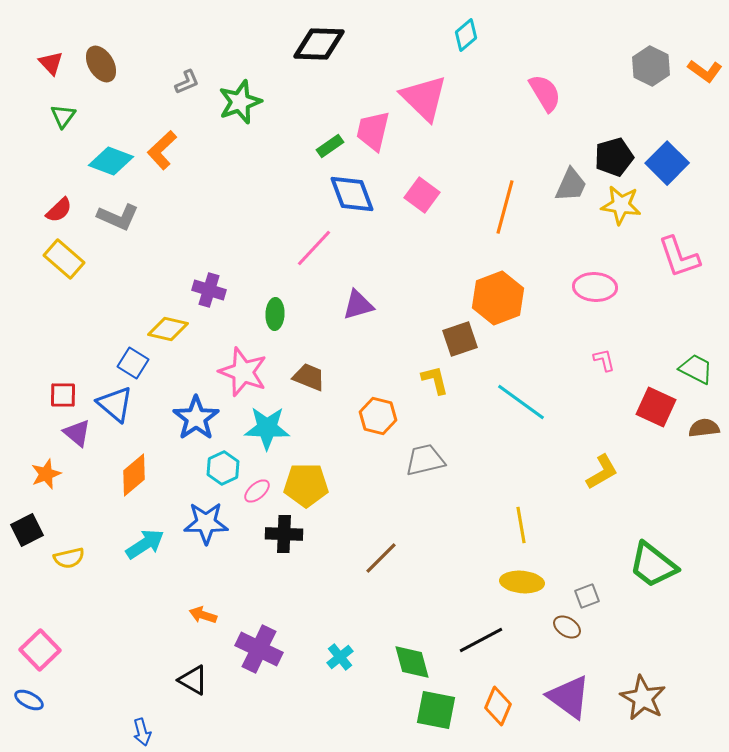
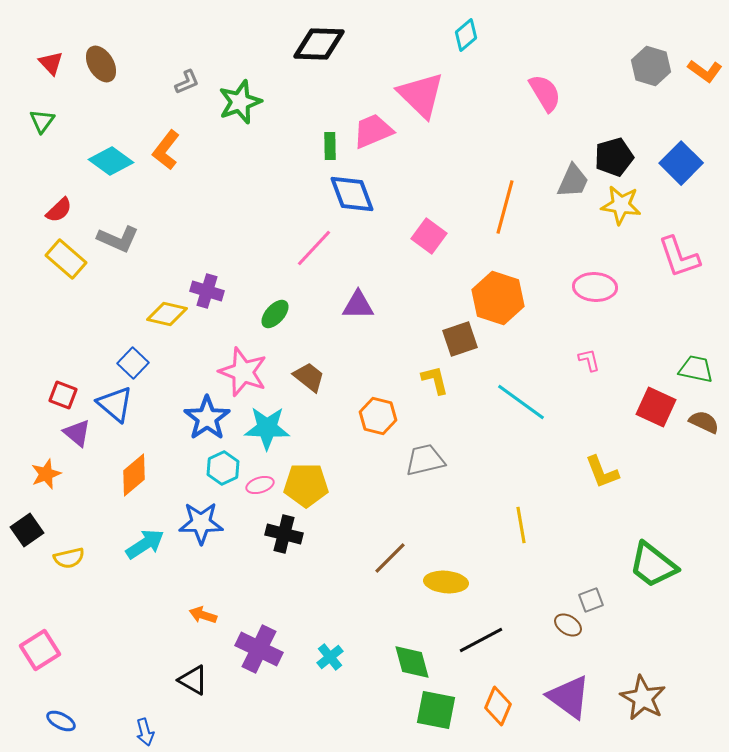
gray hexagon at (651, 66): rotated 9 degrees counterclockwise
pink triangle at (424, 98): moved 3 px left, 3 px up
green triangle at (63, 116): moved 21 px left, 5 px down
pink trapezoid at (373, 131): rotated 54 degrees clockwise
green rectangle at (330, 146): rotated 56 degrees counterclockwise
orange L-shape at (162, 150): moved 4 px right; rotated 9 degrees counterclockwise
cyan diamond at (111, 161): rotated 15 degrees clockwise
blue square at (667, 163): moved 14 px right
gray trapezoid at (571, 185): moved 2 px right, 4 px up
pink square at (422, 195): moved 7 px right, 41 px down
gray L-shape at (118, 217): moved 22 px down
yellow rectangle at (64, 259): moved 2 px right
purple cross at (209, 290): moved 2 px left, 1 px down
orange hexagon at (498, 298): rotated 21 degrees counterclockwise
purple triangle at (358, 305): rotated 16 degrees clockwise
green ellipse at (275, 314): rotated 40 degrees clockwise
yellow diamond at (168, 329): moved 1 px left, 15 px up
pink L-shape at (604, 360): moved 15 px left
blue square at (133, 363): rotated 12 degrees clockwise
green trapezoid at (696, 369): rotated 15 degrees counterclockwise
brown trapezoid at (309, 377): rotated 16 degrees clockwise
red square at (63, 395): rotated 20 degrees clockwise
blue star at (196, 418): moved 11 px right
brown semicircle at (704, 428): moved 6 px up; rotated 32 degrees clockwise
yellow L-shape at (602, 472): rotated 99 degrees clockwise
pink ellipse at (257, 491): moved 3 px right, 6 px up; rotated 24 degrees clockwise
blue star at (206, 523): moved 5 px left
black square at (27, 530): rotated 8 degrees counterclockwise
black cross at (284, 534): rotated 12 degrees clockwise
brown line at (381, 558): moved 9 px right
yellow ellipse at (522, 582): moved 76 px left
gray square at (587, 596): moved 4 px right, 4 px down
brown ellipse at (567, 627): moved 1 px right, 2 px up
pink square at (40, 650): rotated 12 degrees clockwise
cyan cross at (340, 657): moved 10 px left
blue ellipse at (29, 700): moved 32 px right, 21 px down
blue arrow at (142, 732): moved 3 px right
